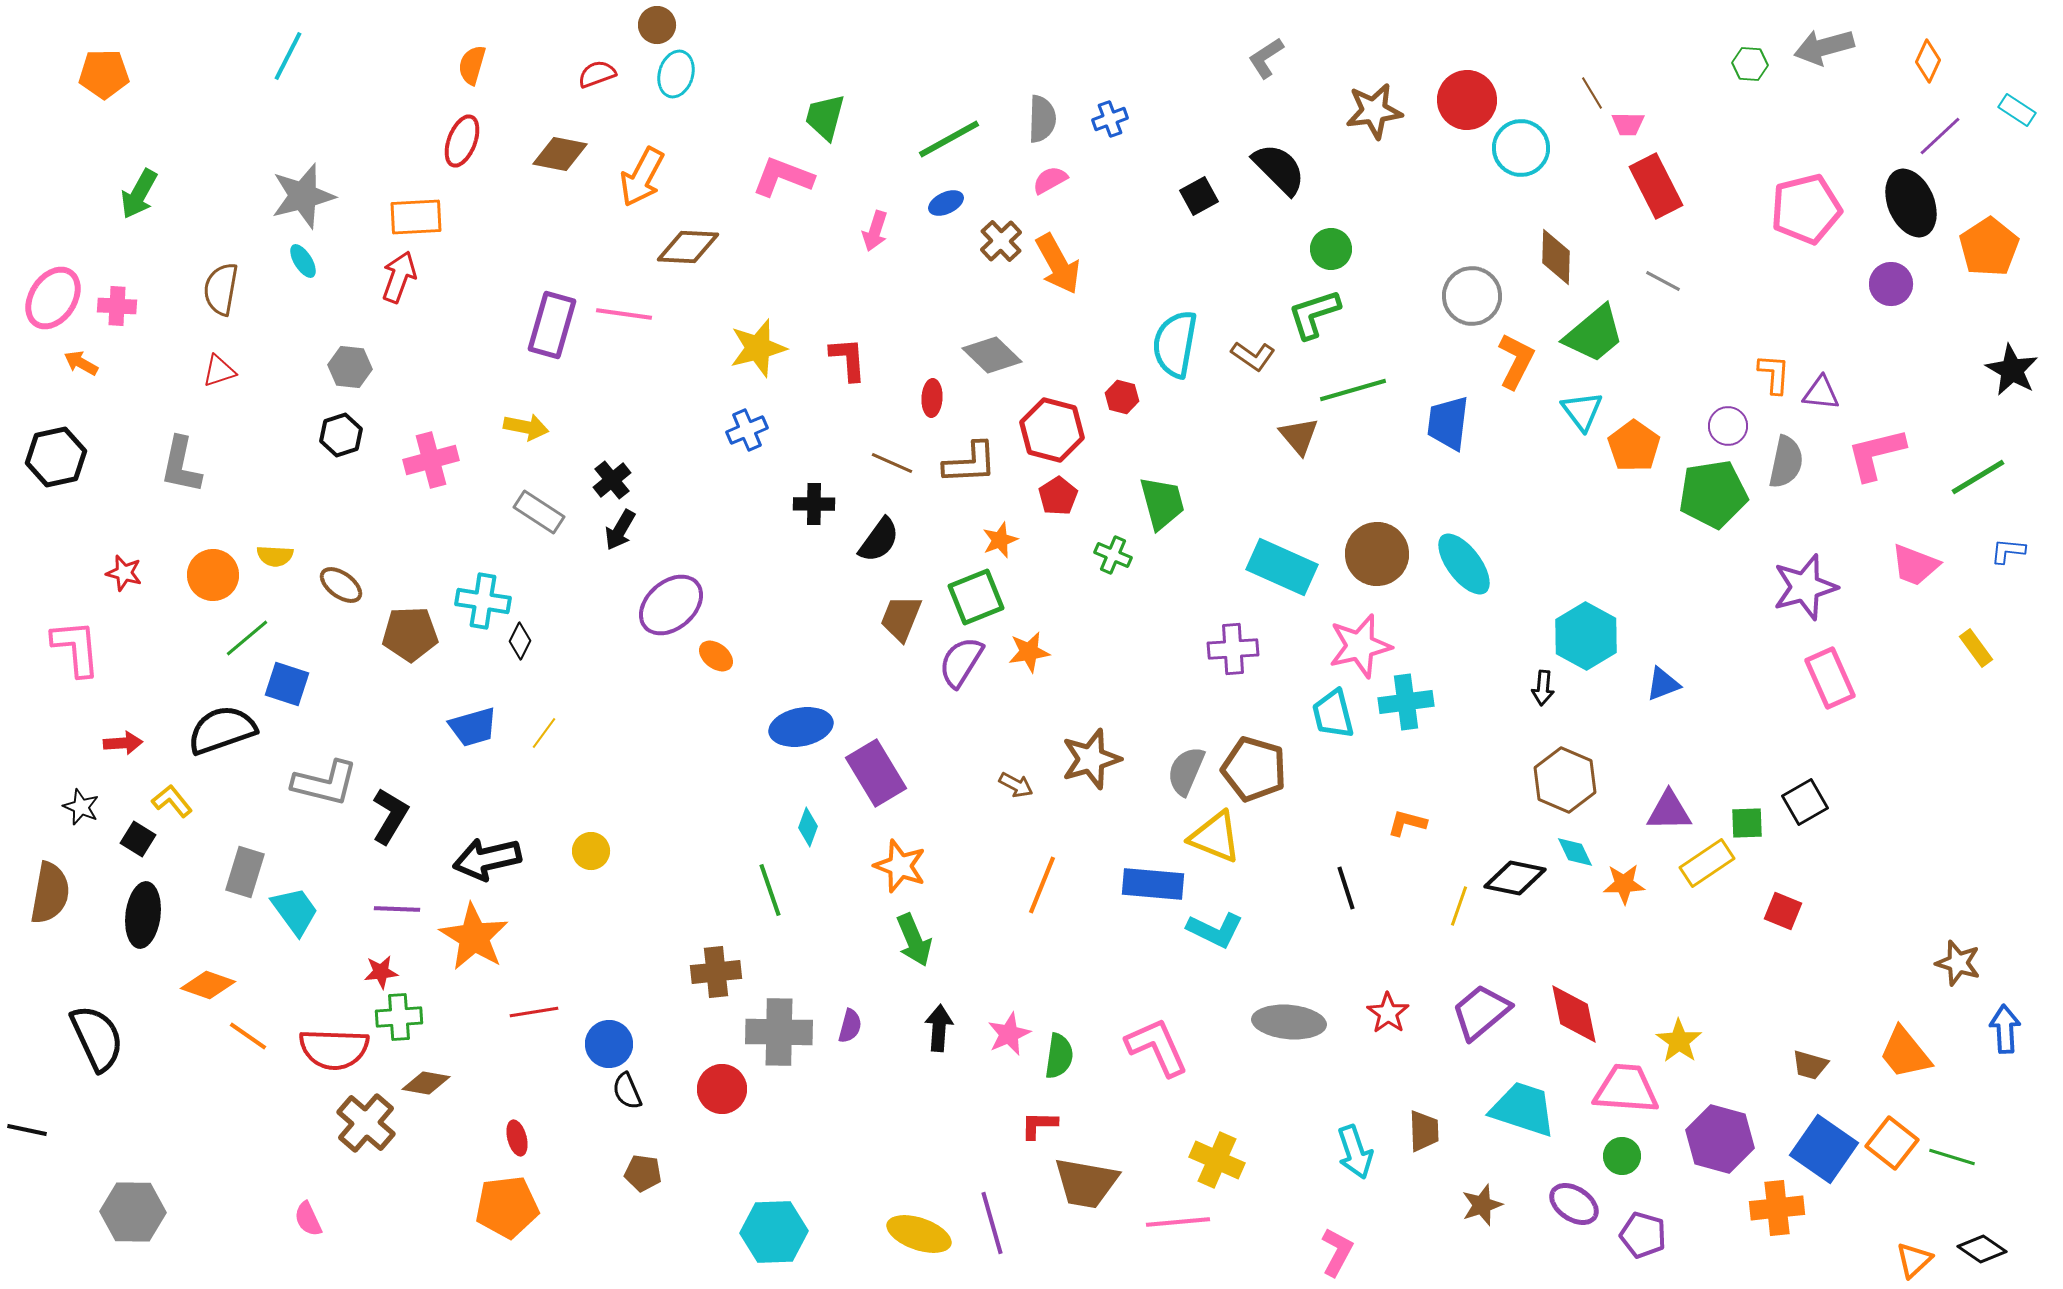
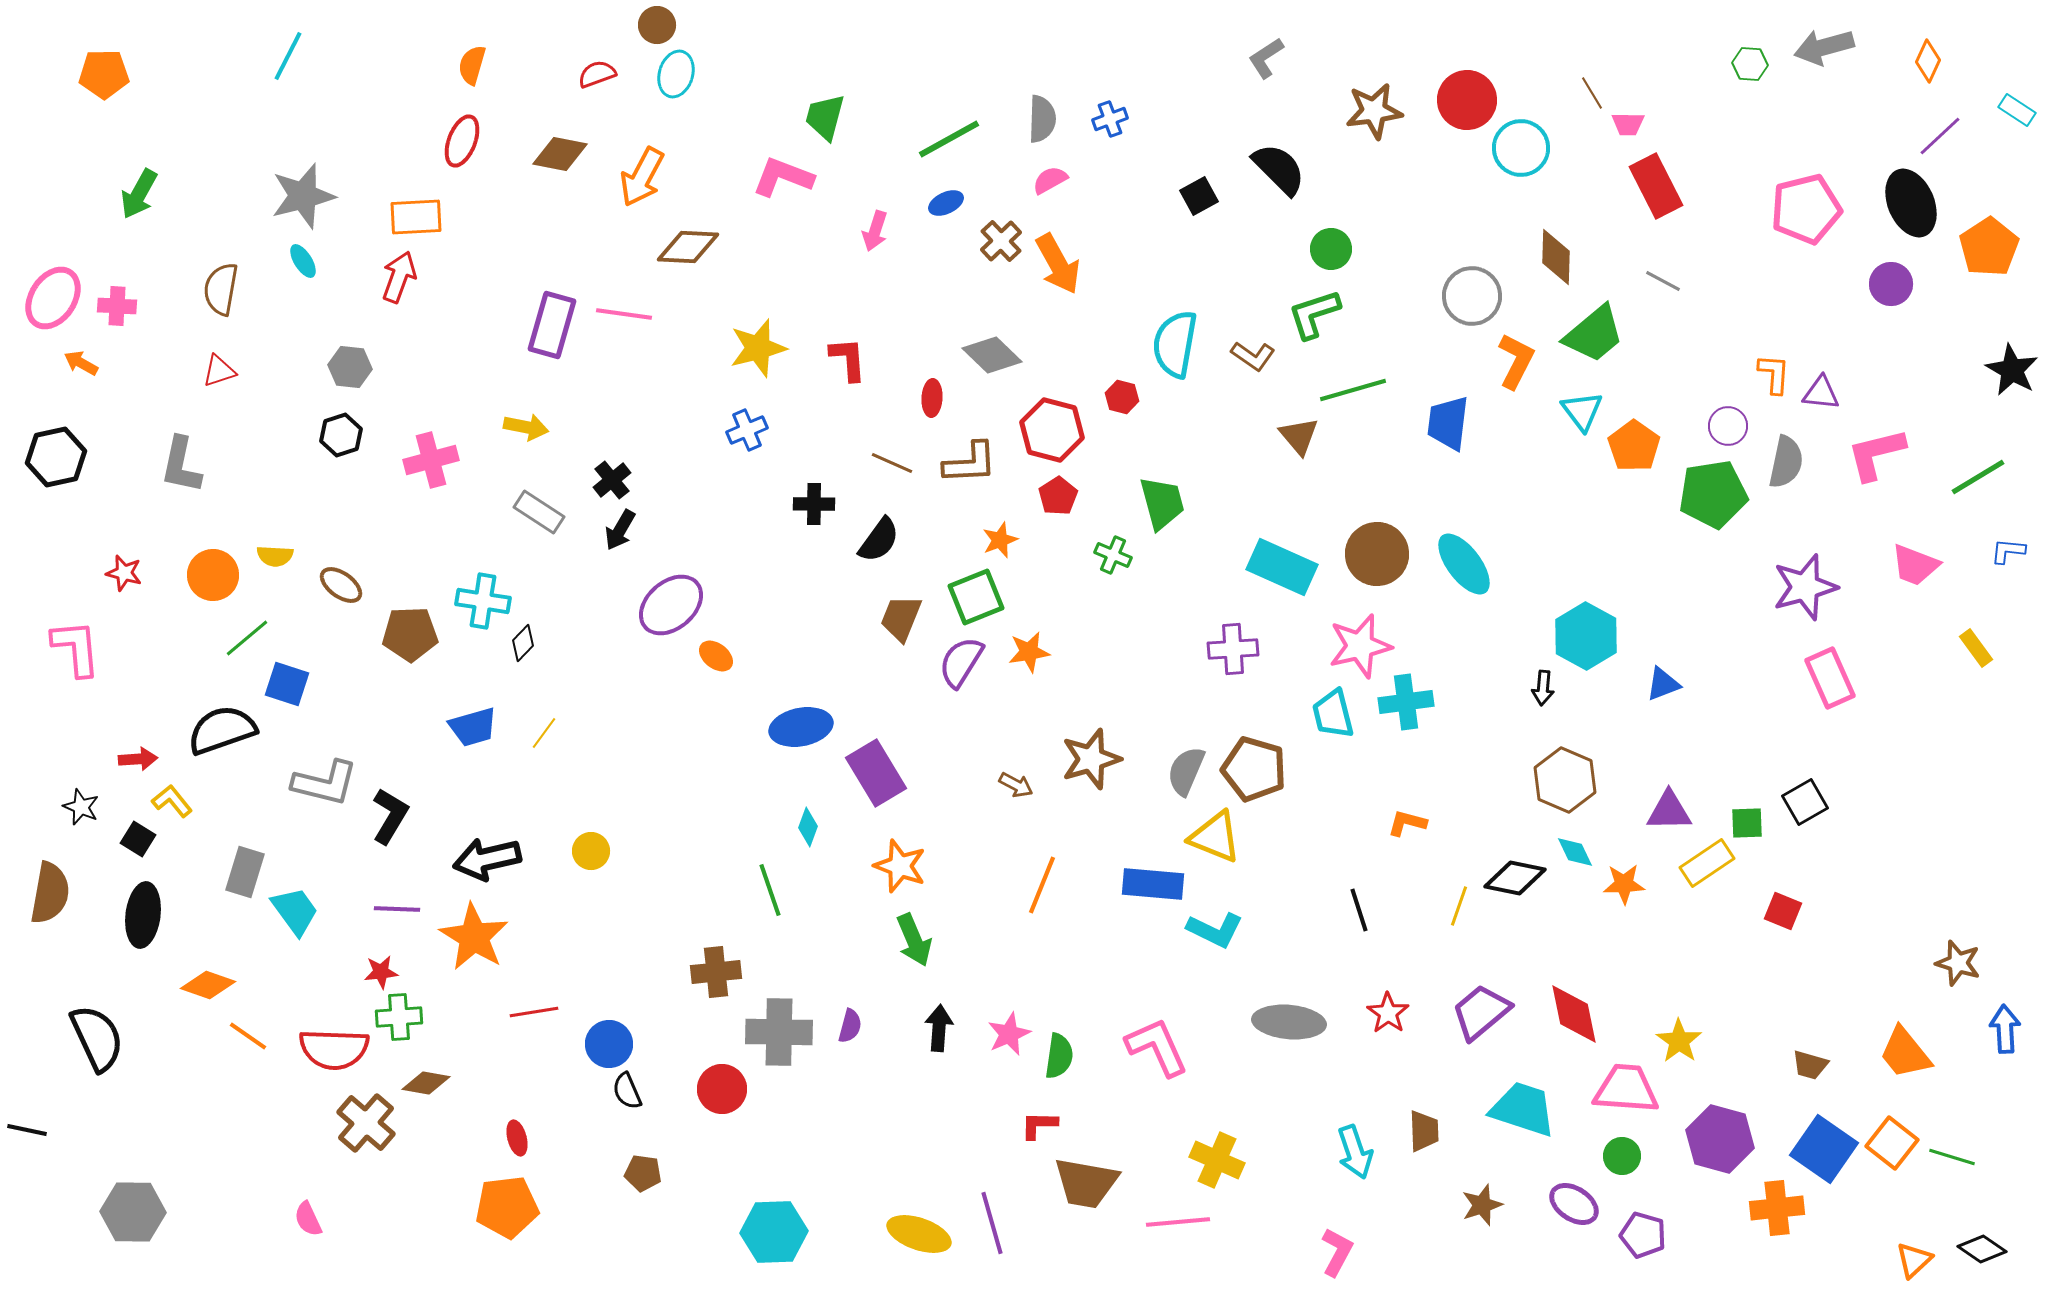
black diamond at (520, 641): moved 3 px right, 2 px down; rotated 18 degrees clockwise
red arrow at (123, 743): moved 15 px right, 16 px down
black line at (1346, 888): moved 13 px right, 22 px down
